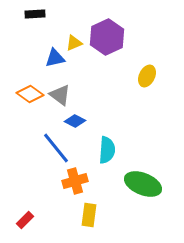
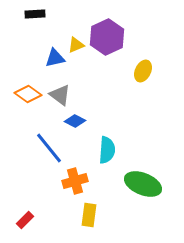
yellow triangle: moved 2 px right, 2 px down
yellow ellipse: moved 4 px left, 5 px up
orange diamond: moved 2 px left
blue line: moved 7 px left
